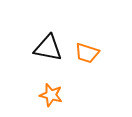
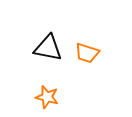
orange star: moved 4 px left, 2 px down
